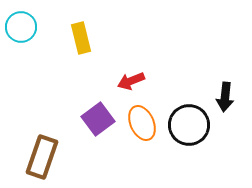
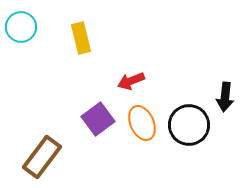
brown rectangle: rotated 18 degrees clockwise
